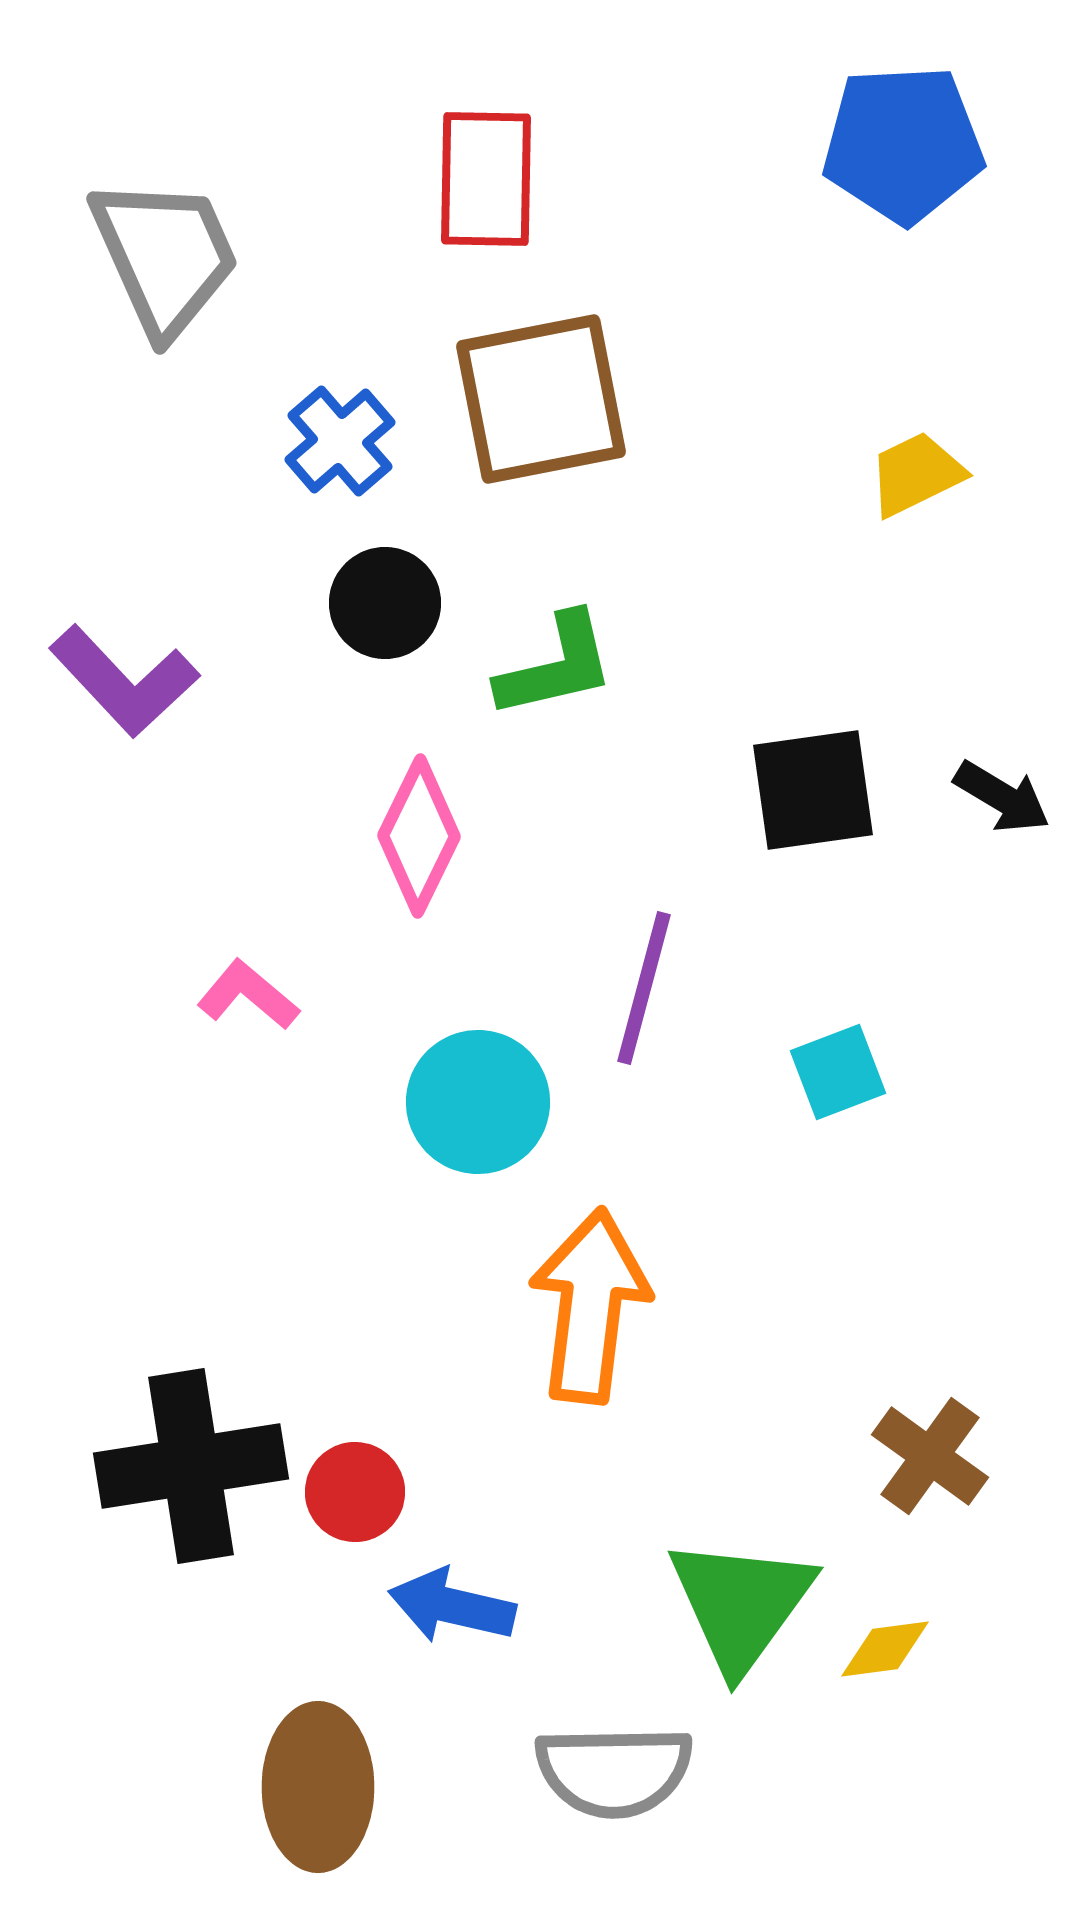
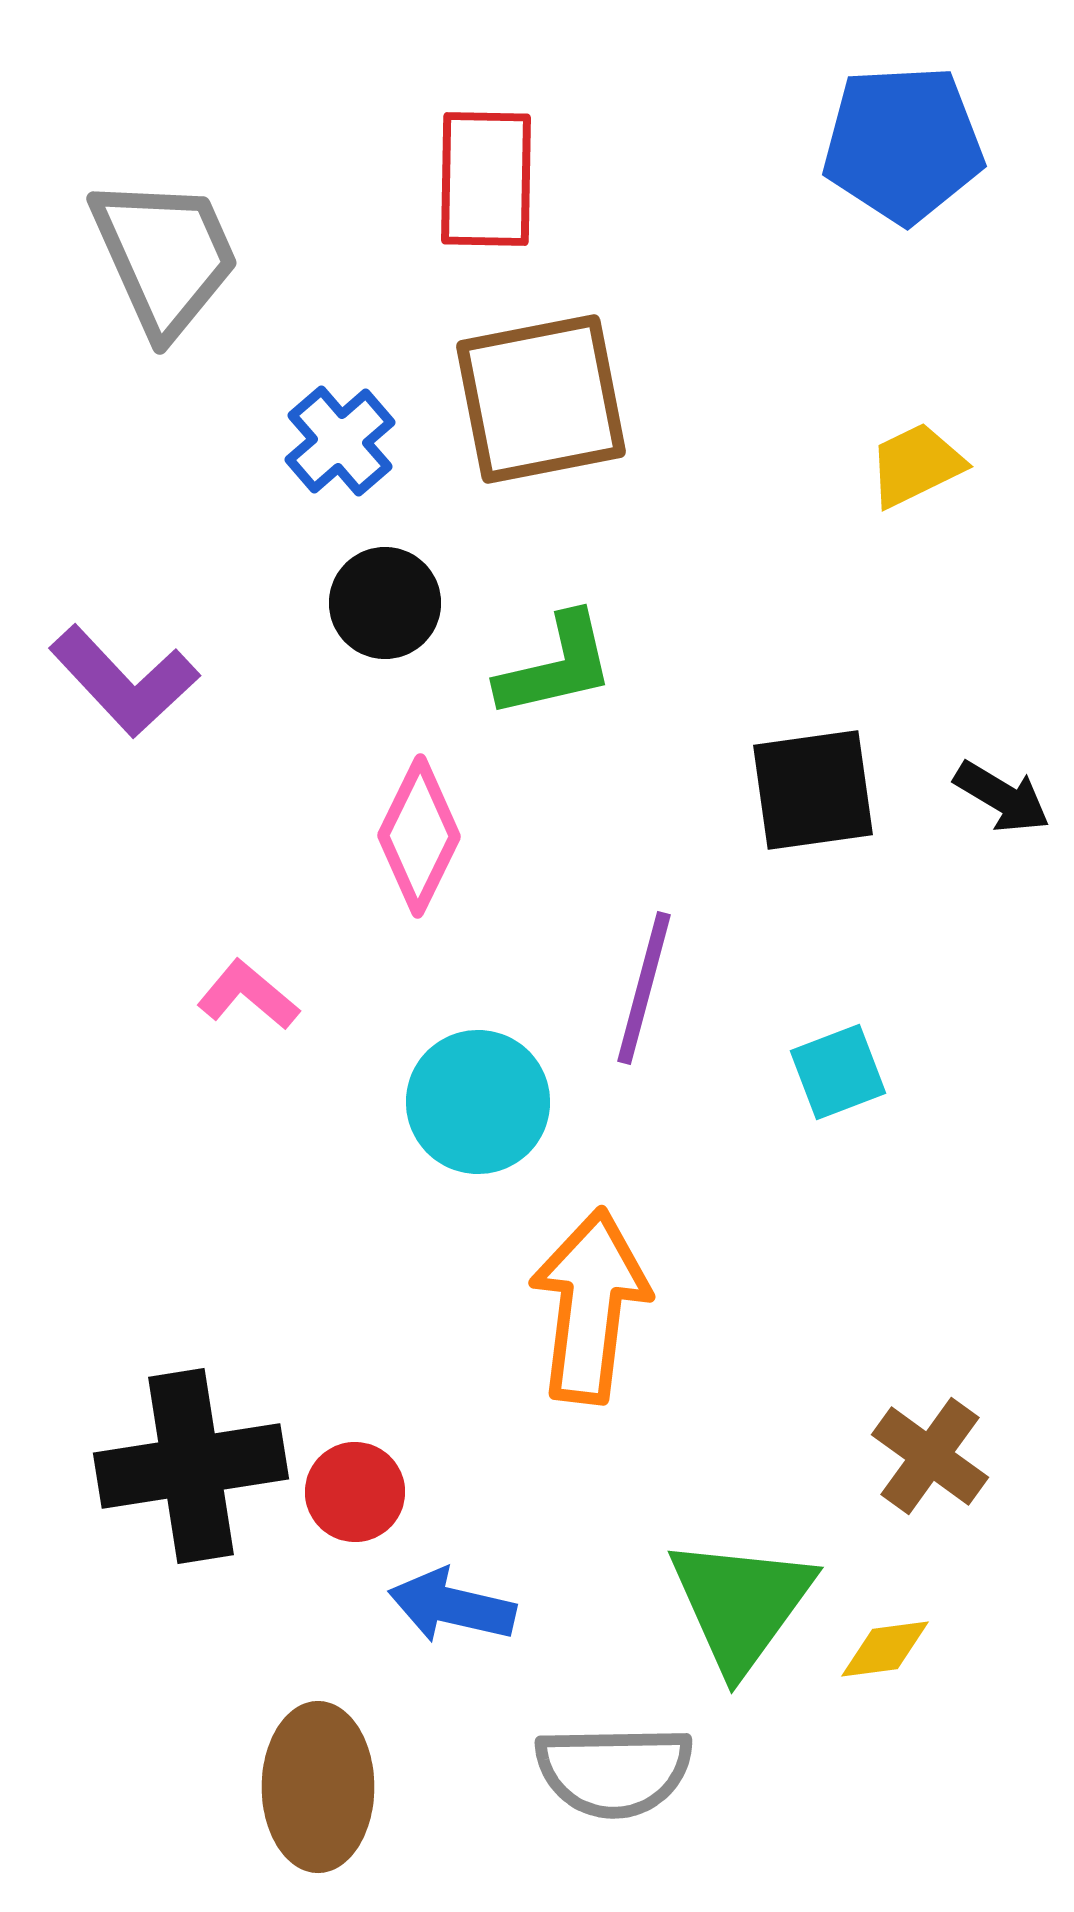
yellow trapezoid: moved 9 px up
